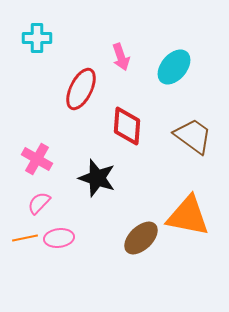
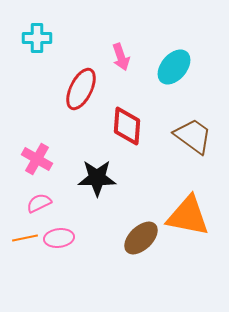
black star: rotated 18 degrees counterclockwise
pink semicircle: rotated 20 degrees clockwise
